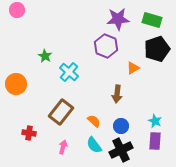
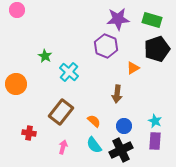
blue circle: moved 3 px right
